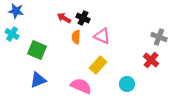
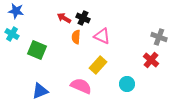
blue triangle: moved 2 px right, 11 px down
